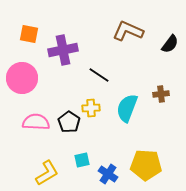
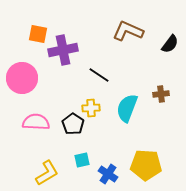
orange square: moved 9 px right
black pentagon: moved 4 px right, 2 px down
